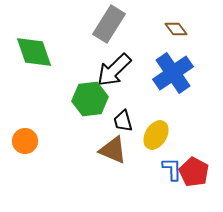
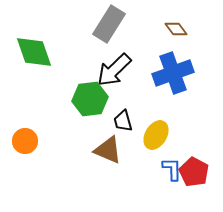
blue cross: rotated 15 degrees clockwise
brown triangle: moved 5 px left
